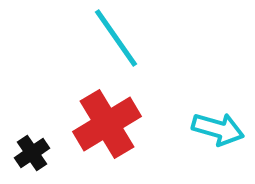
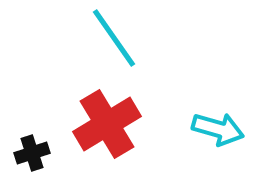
cyan line: moved 2 px left
black cross: rotated 16 degrees clockwise
